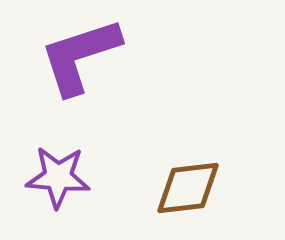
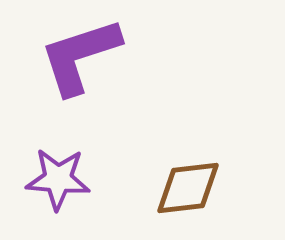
purple star: moved 2 px down
